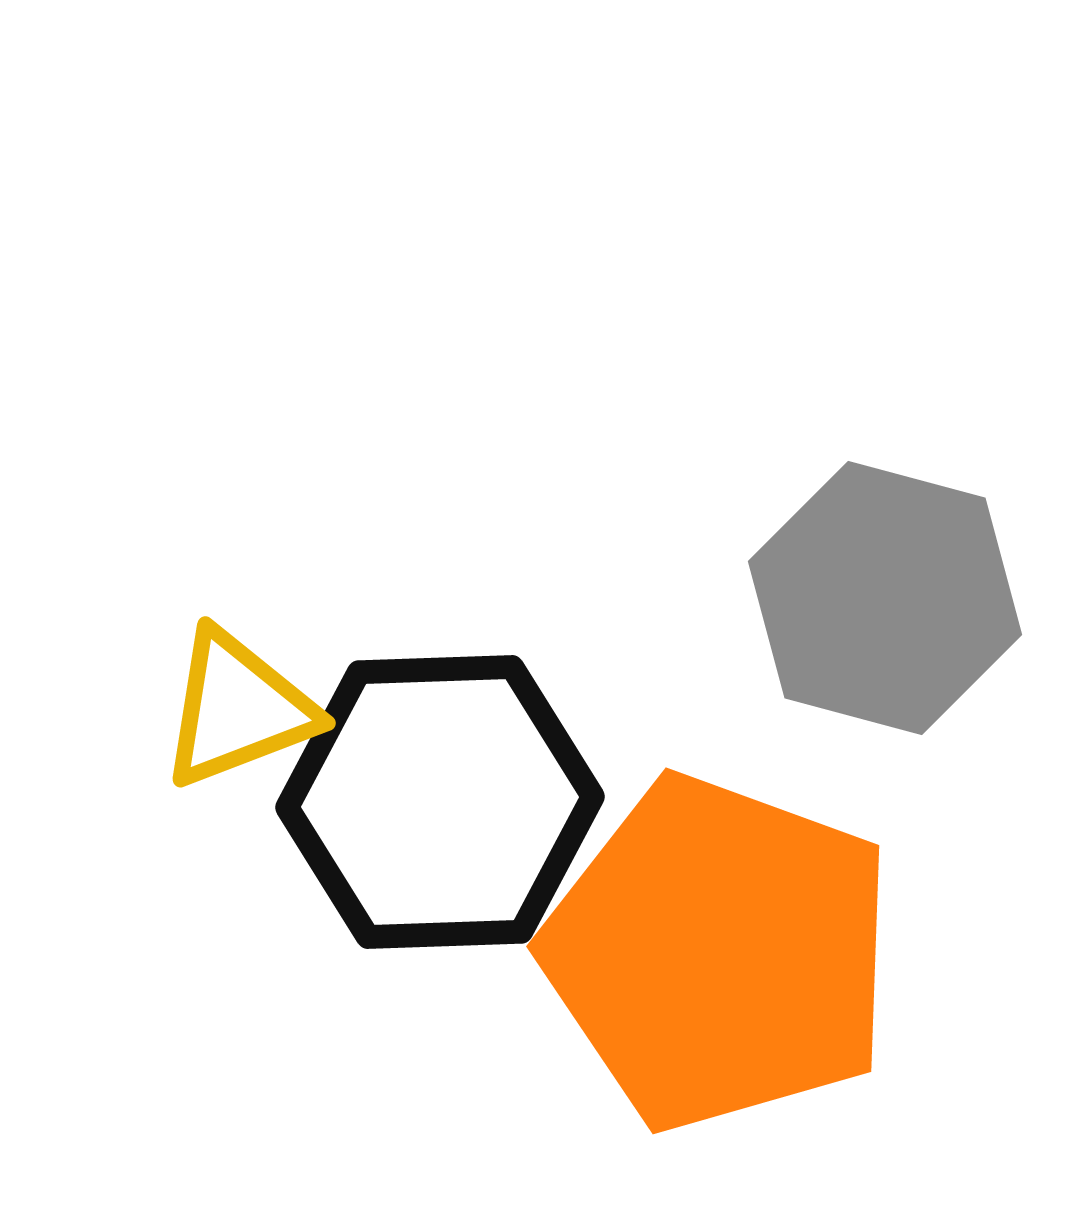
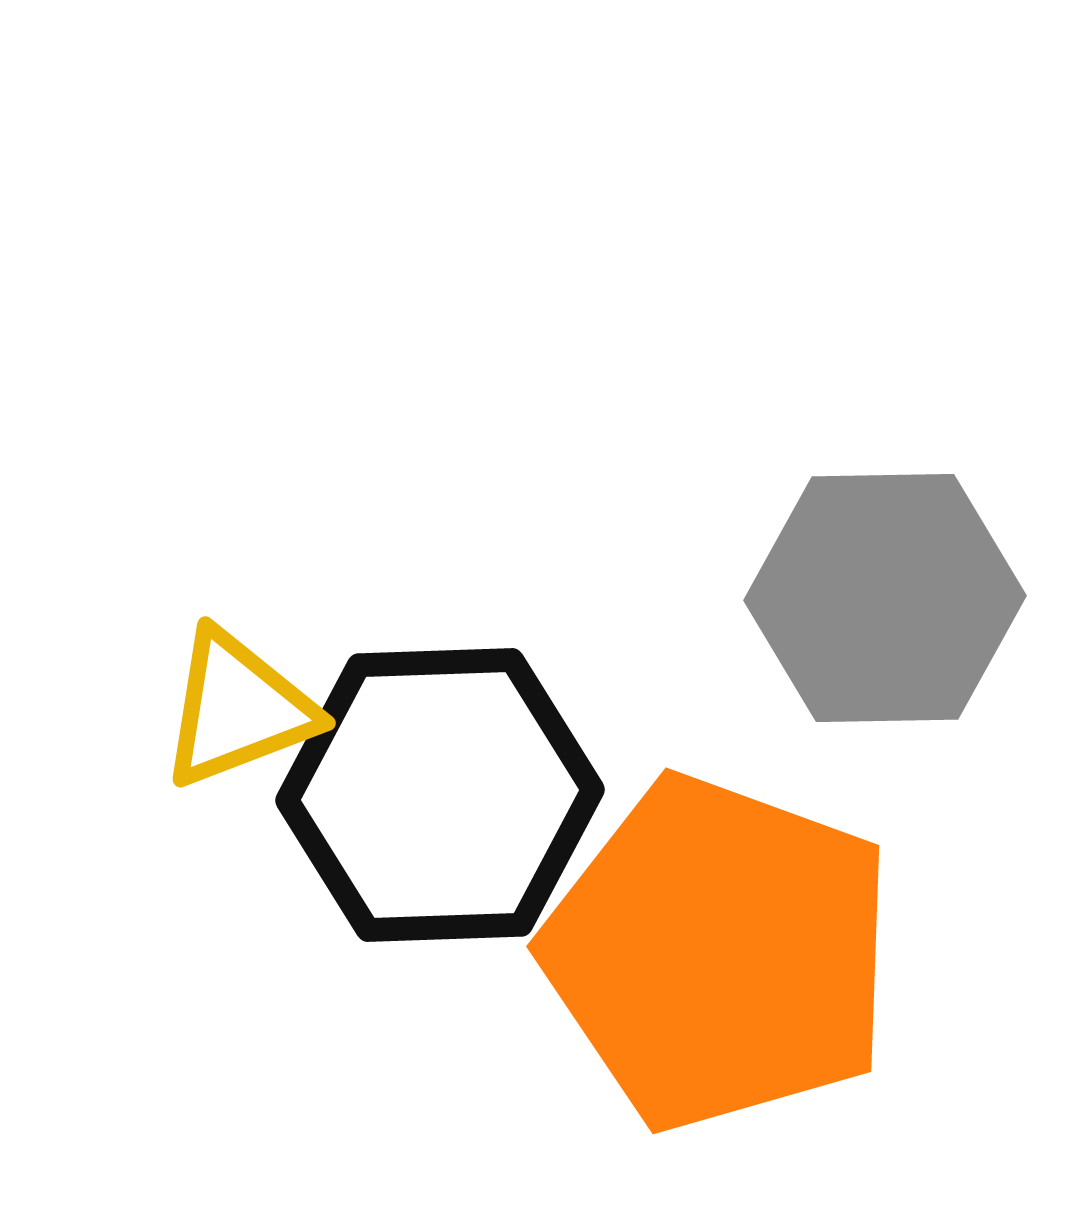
gray hexagon: rotated 16 degrees counterclockwise
black hexagon: moved 7 px up
